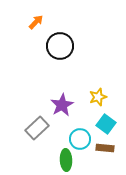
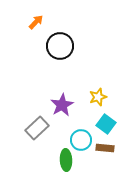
cyan circle: moved 1 px right, 1 px down
